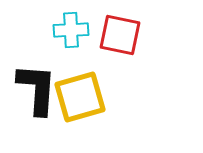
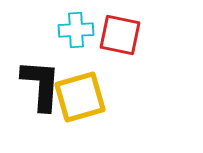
cyan cross: moved 5 px right
black L-shape: moved 4 px right, 4 px up
